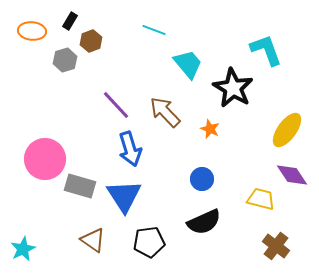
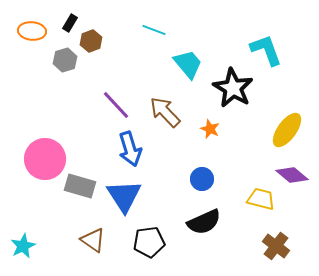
black rectangle: moved 2 px down
purple diamond: rotated 16 degrees counterclockwise
cyan star: moved 3 px up
